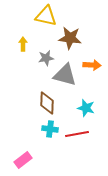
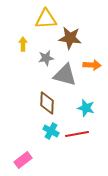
yellow triangle: moved 3 px down; rotated 15 degrees counterclockwise
cyan cross: moved 1 px right, 2 px down; rotated 21 degrees clockwise
